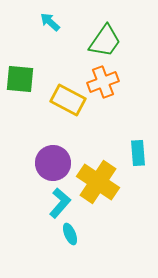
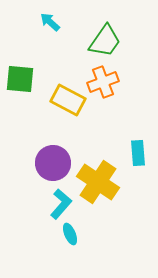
cyan L-shape: moved 1 px right, 1 px down
